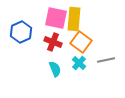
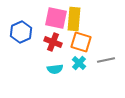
orange square: rotated 20 degrees counterclockwise
cyan semicircle: rotated 105 degrees clockwise
